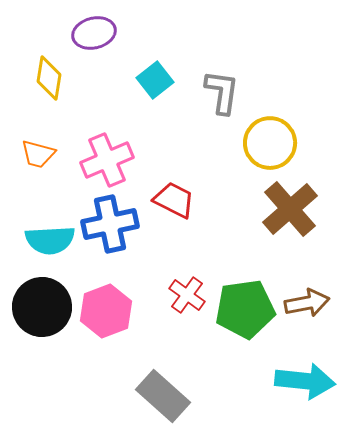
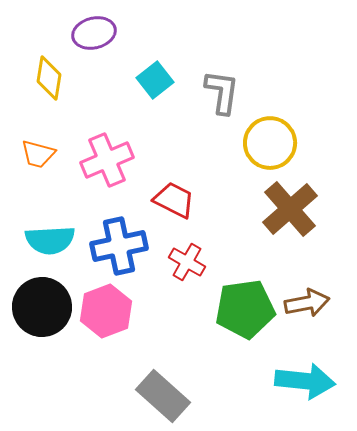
blue cross: moved 9 px right, 22 px down
red cross: moved 33 px up; rotated 6 degrees counterclockwise
